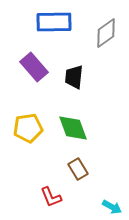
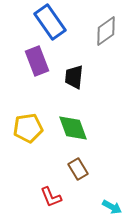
blue rectangle: moved 4 px left; rotated 56 degrees clockwise
gray diamond: moved 2 px up
purple rectangle: moved 3 px right, 6 px up; rotated 20 degrees clockwise
